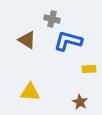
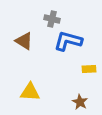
brown triangle: moved 3 px left, 1 px down
